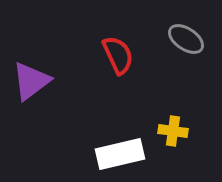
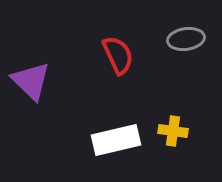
gray ellipse: rotated 42 degrees counterclockwise
purple triangle: rotated 39 degrees counterclockwise
white rectangle: moved 4 px left, 14 px up
